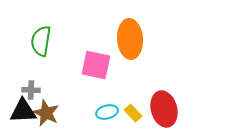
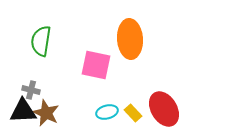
gray cross: rotated 12 degrees clockwise
red ellipse: rotated 16 degrees counterclockwise
